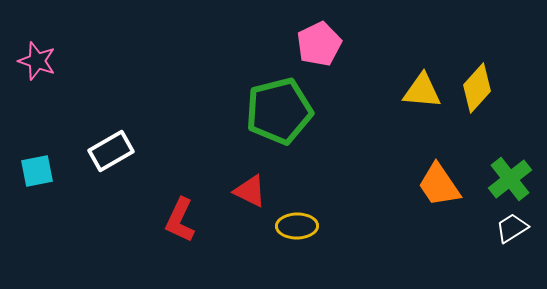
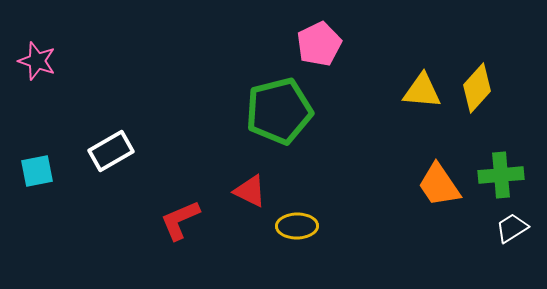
green cross: moved 9 px left, 4 px up; rotated 33 degrees clockwise
red L-shape: rotated 42 degrees clockwise
